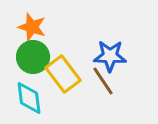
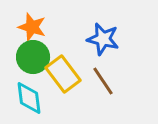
blue star: moved 7 px left, 17 px up; rotated 12 degrees clockwise
